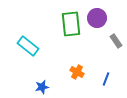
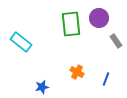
purple circle: moved 2 px right
cyan rectangle: moved 7 px left, 4 px up
